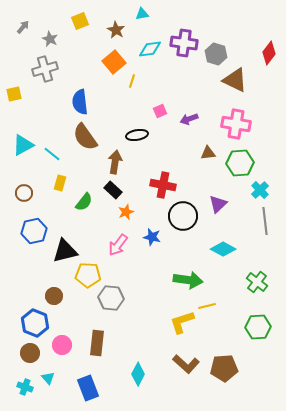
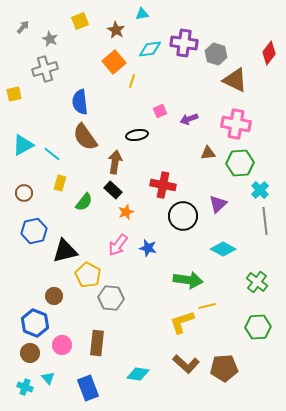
blue star at (152, 237): moved 4 px left, 11 px down
yellow pentagon at (88, 275): rotated 25 degrees clockwise
cyan diamond at (138, 374): rotated 70 degrees clockwise
